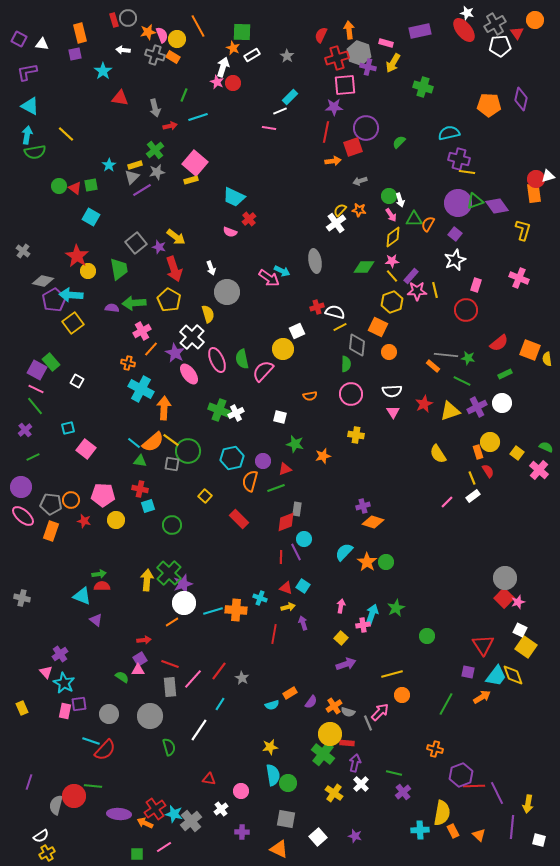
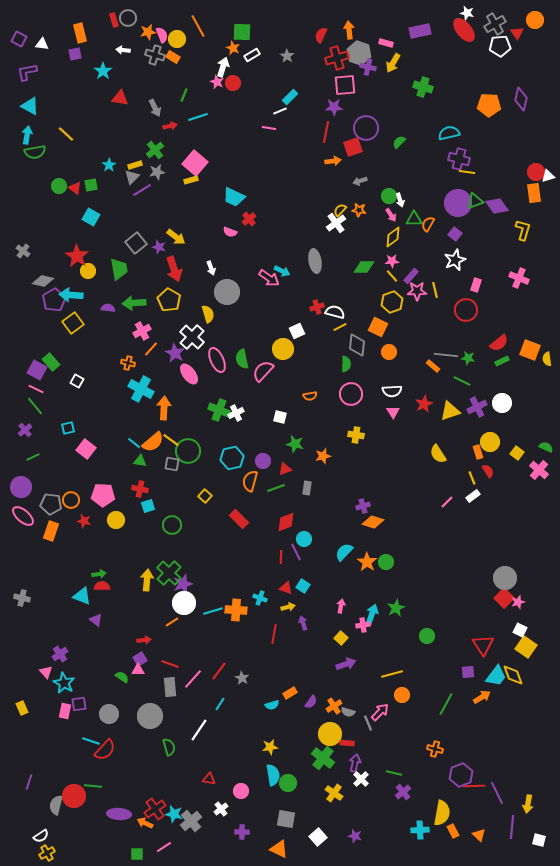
gray arrow at (155, 108): rotated 12 degrees counterclockwise
red circle at (536, 179): moved 7 px up
purple semicircle at (112, 308): moved 4 px left
green rectangle at (505, 374): moved 3 px left, 13 px up
gray rectangle at (297, 509): moved 10 px right, 21 px up
purple square at (468, 672): rotated 16 degrees counterclockwise
green cross at (323, 754): moved 4 px down
white cross at (361, 784): moved 5 px up
